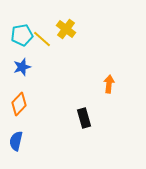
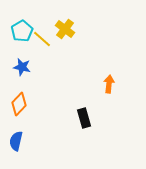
yellow cross: moved 1 px left
cyan pentagon: moved 4 px up; rotated 20 degrees counterclockwise
blue star: rotated 30 degrees clockwise
